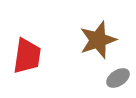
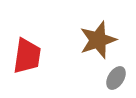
gray ellipse: moved 2 px left; rotated 25 degrees counterclockwise
